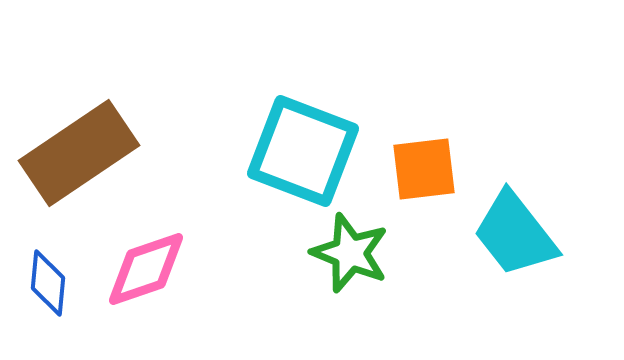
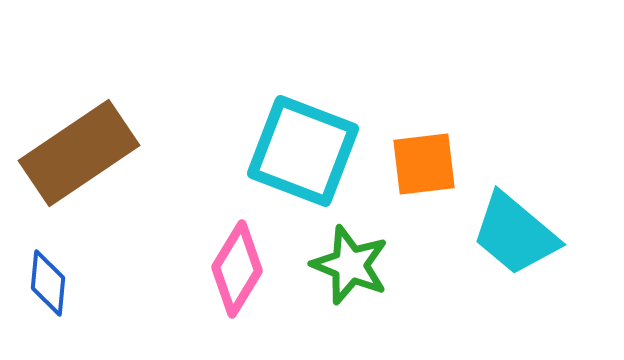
orange square: moved 5 px up
cyan trapezoid: rotated 12 degrees counterclockwise
green star: moved 12 px down
pink diamond: moved 91 px right; rotated 40 degrees counterclockwise
